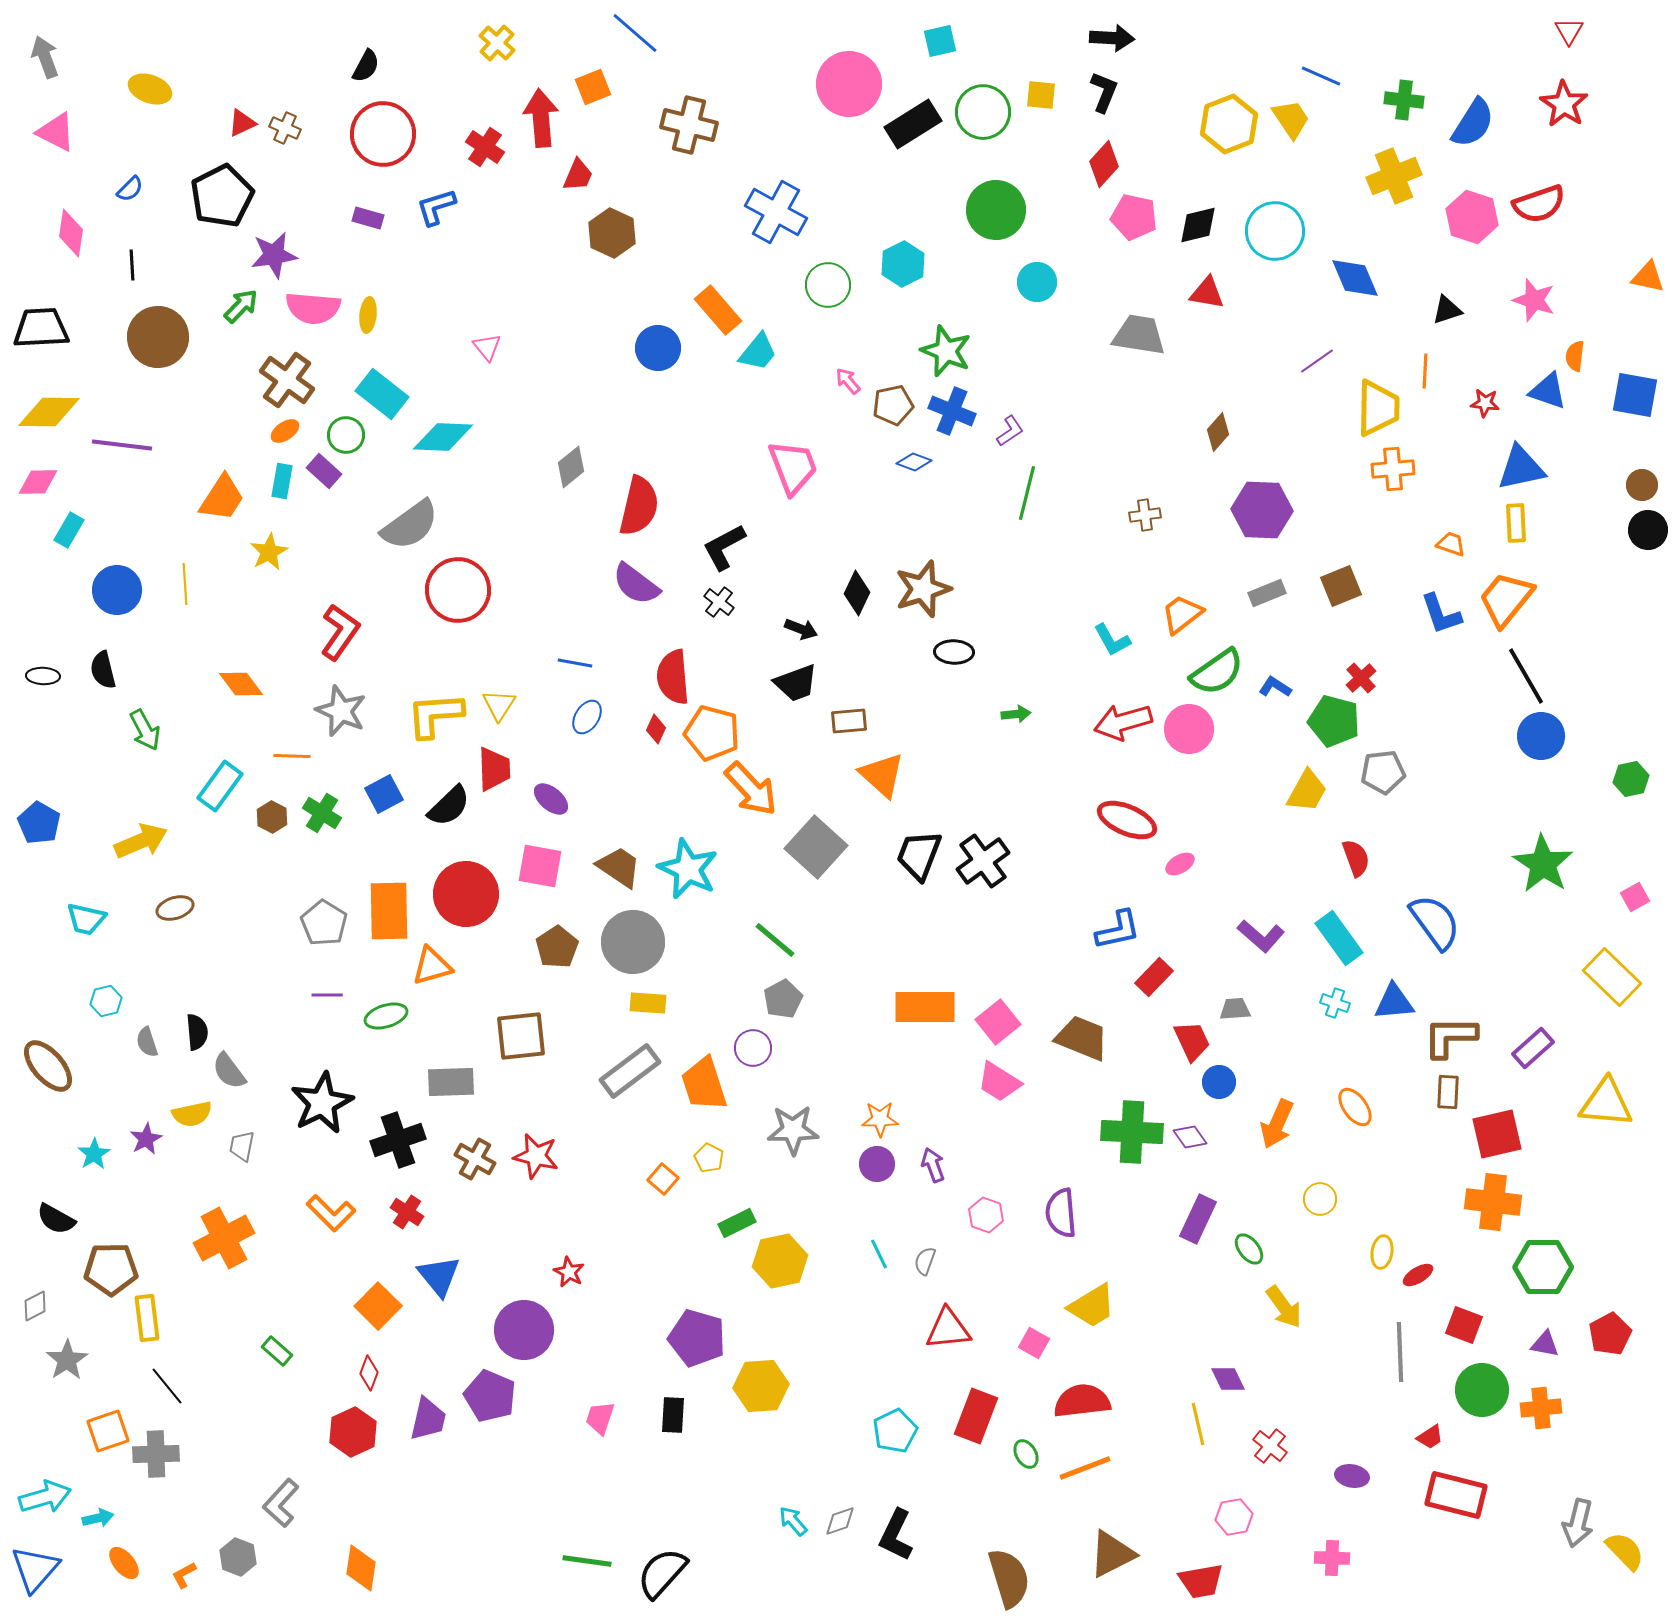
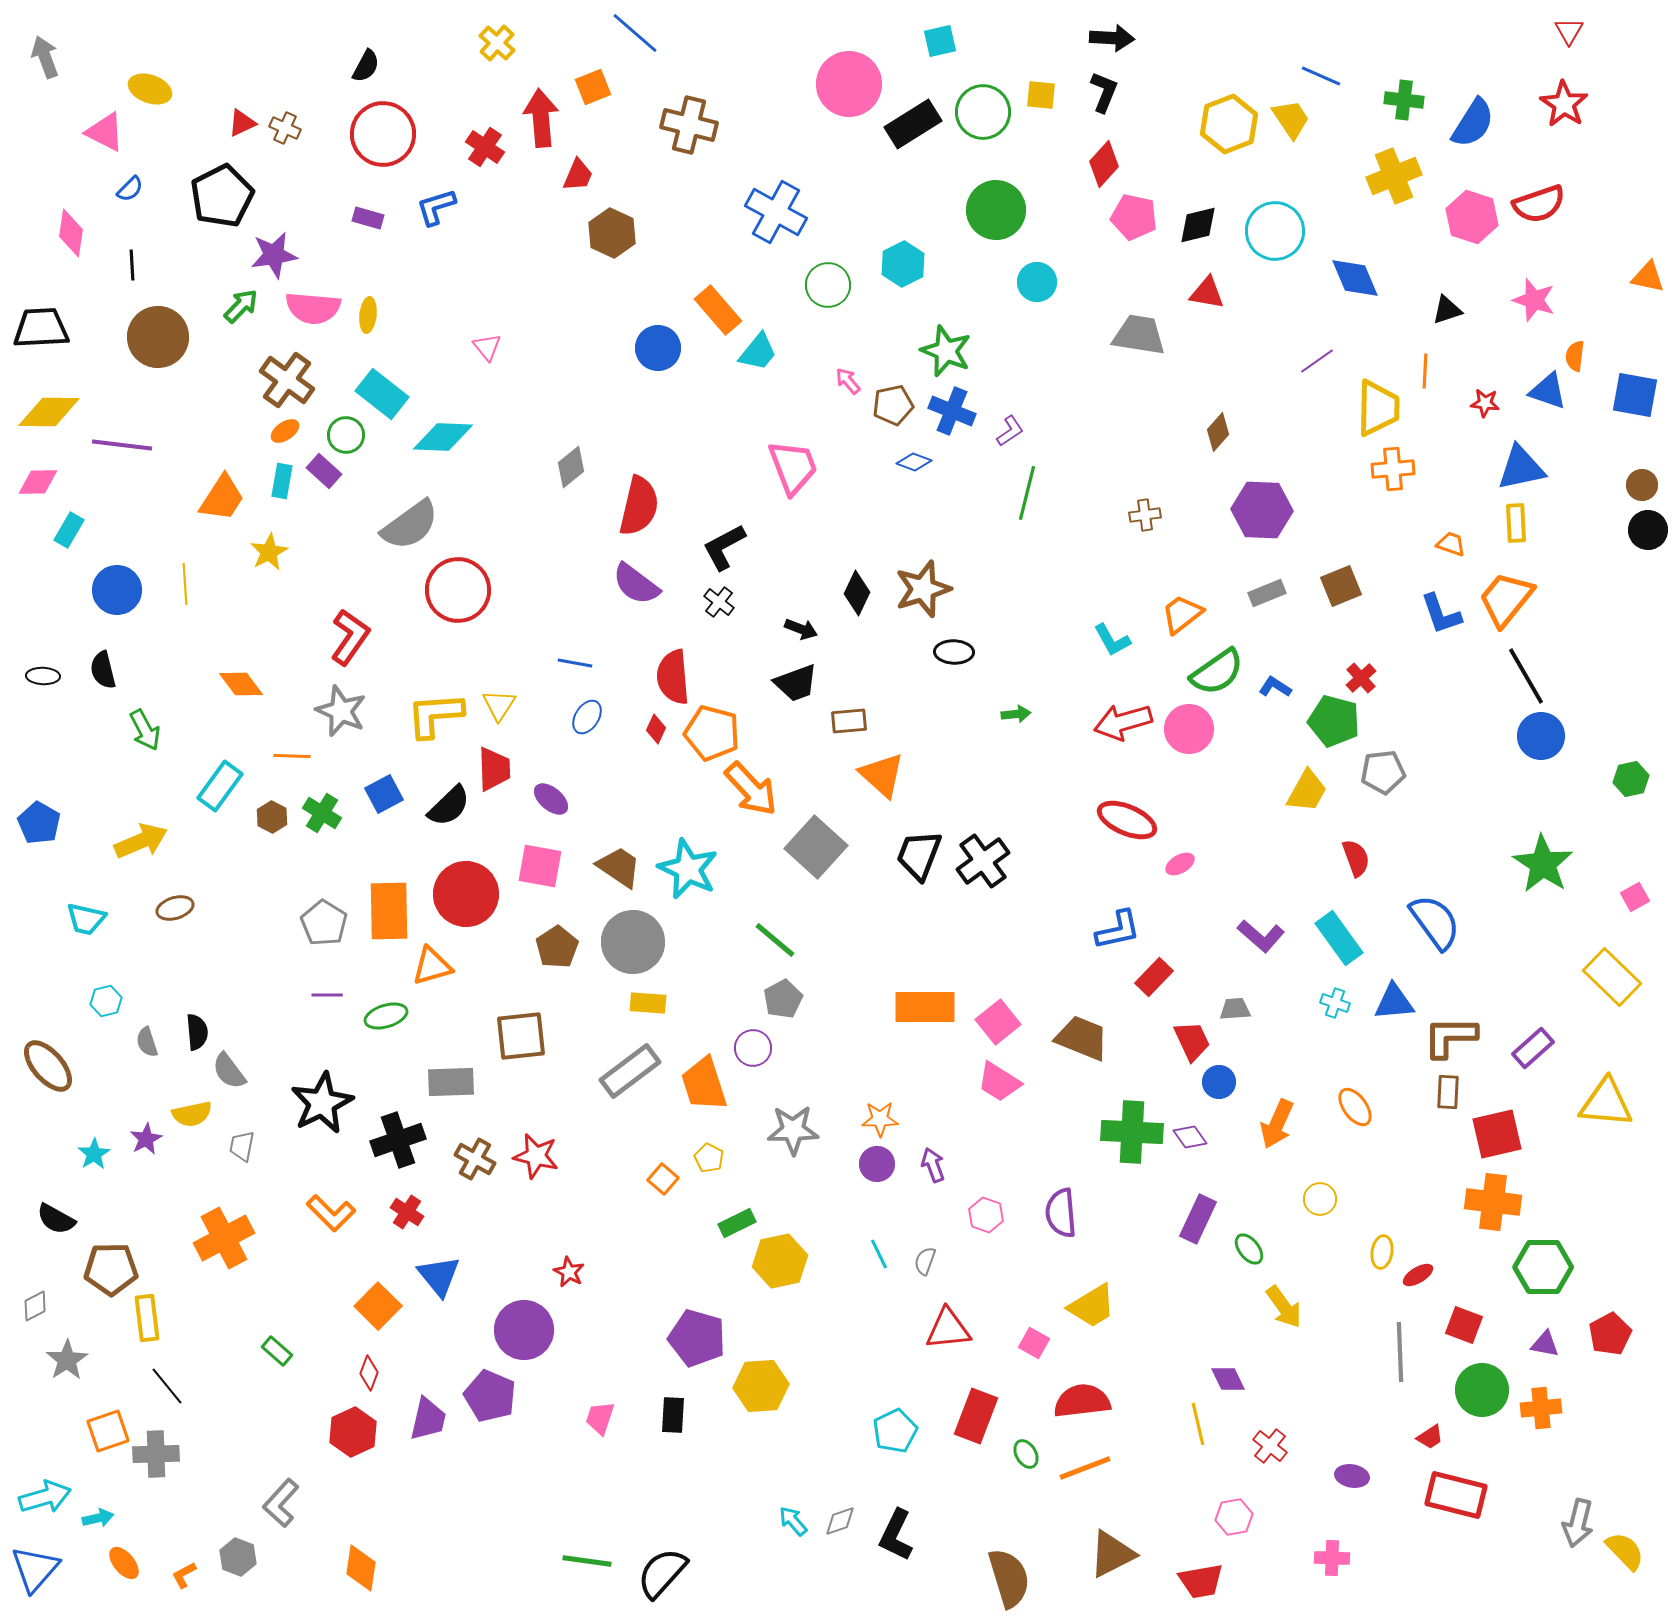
pink triangle at (56, 132): moved 49 px right
red L-shape at (340, 632): moved 10 px right, 5 px down
